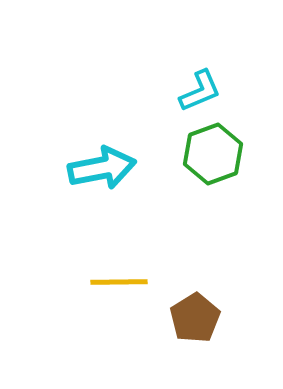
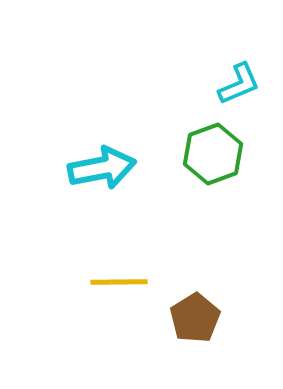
cyan L-shape: moved 39 px right, 7 px up
